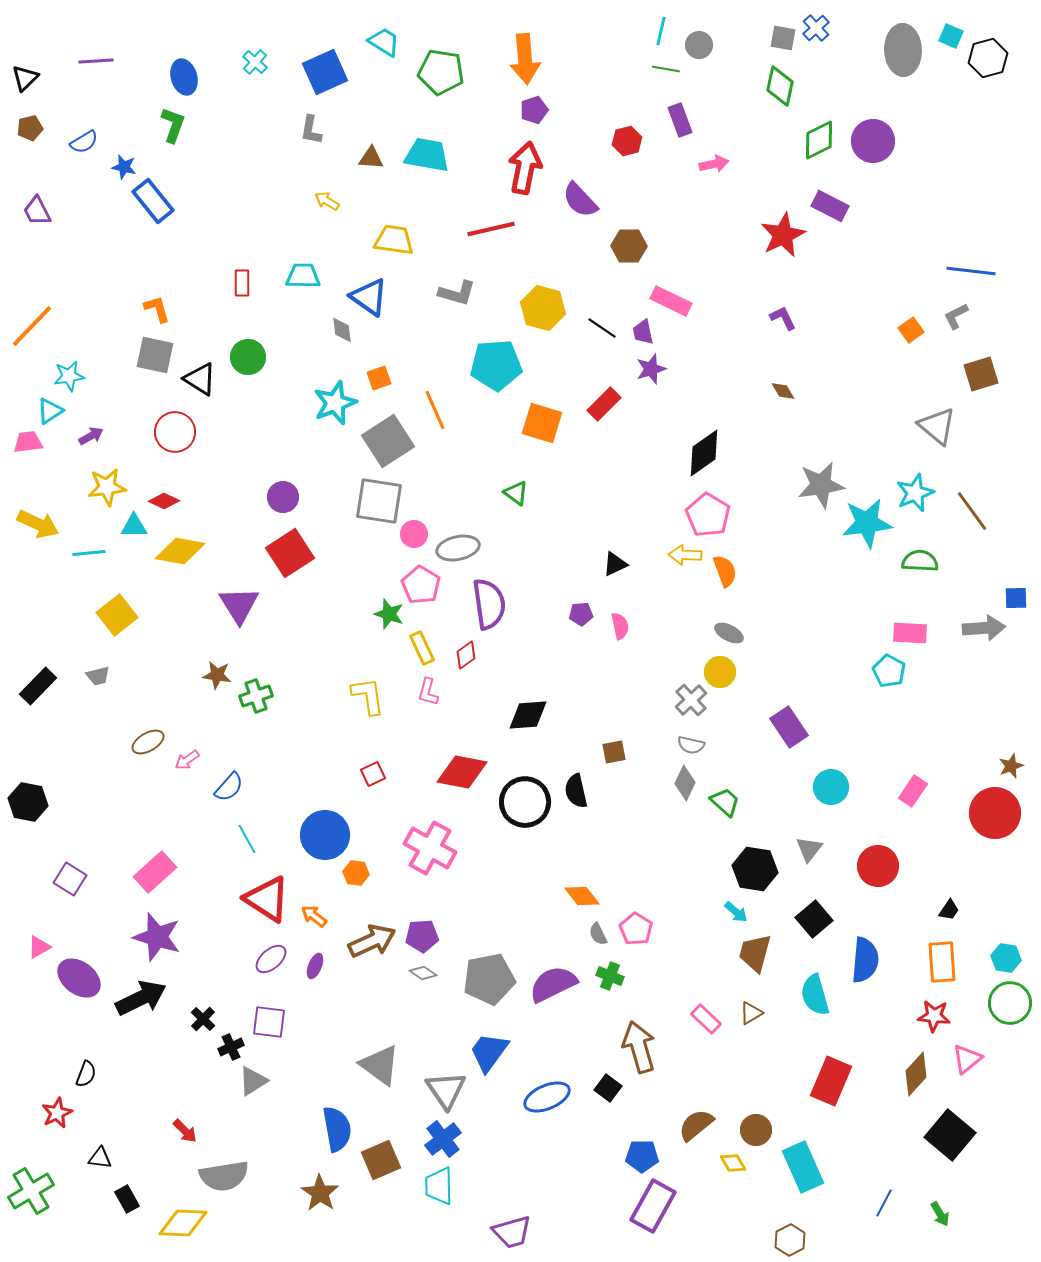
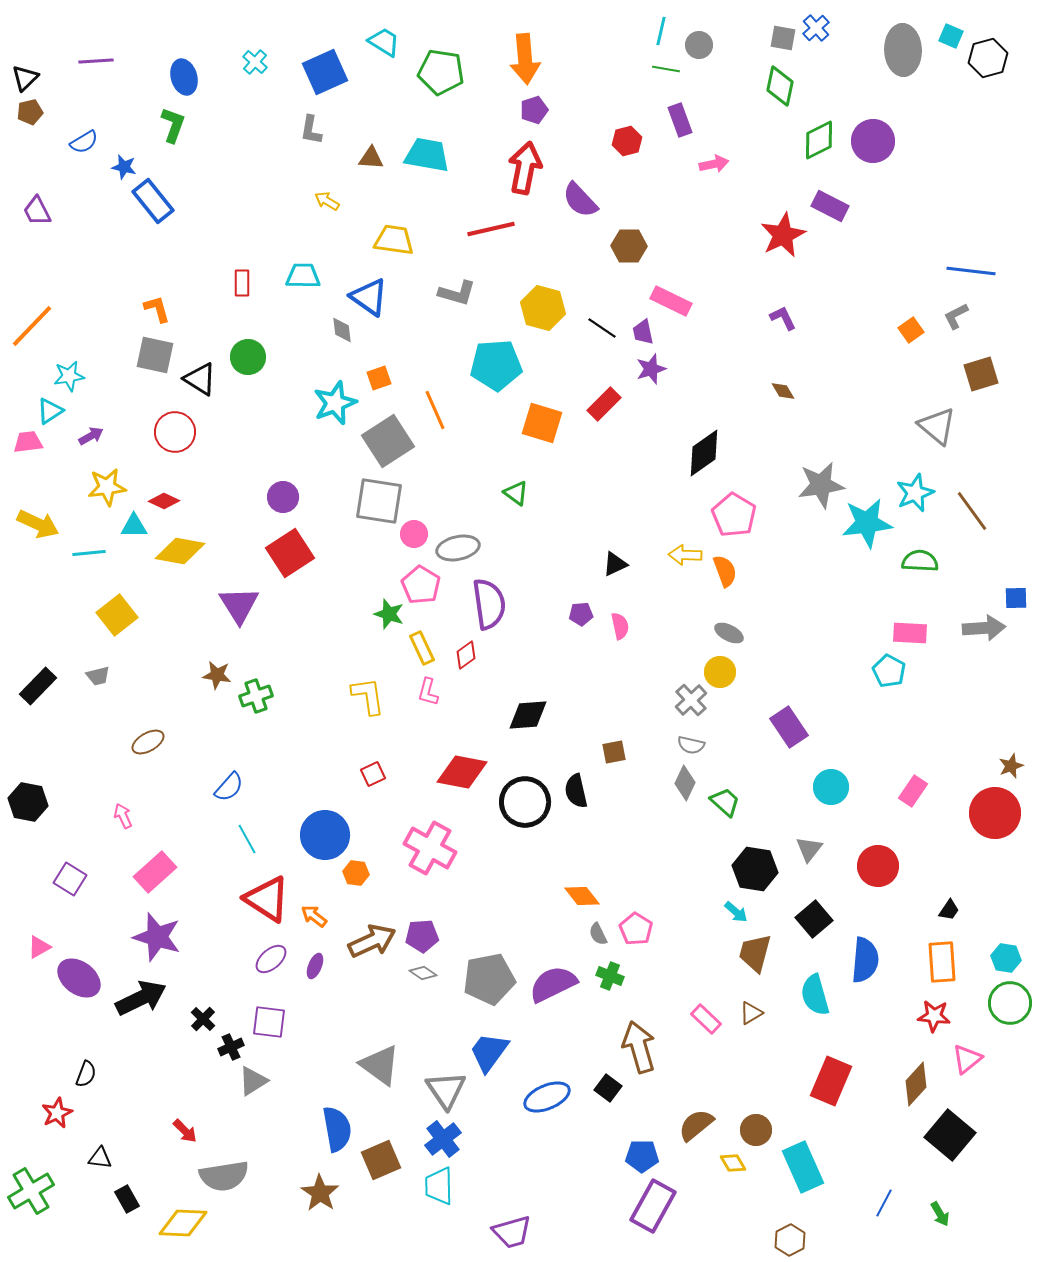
brown pentagon at (30, 128): moved 16 px up
pink pentagon at (708, 515): moved 26 px right
pink arrow at (187, 760): moved 64 px left, 56 px down; rotated 100 degrees clockwise
brown diamond at (916, 1074): moved 10 px down
